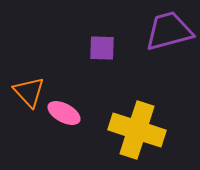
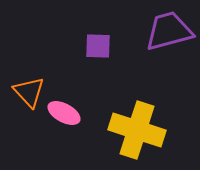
purple square: moved 4 px left, 2 px up
